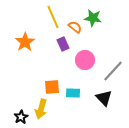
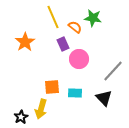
pink circle: moved 6 px left, 1 px up
cyan rectangle: moved 2 px right
